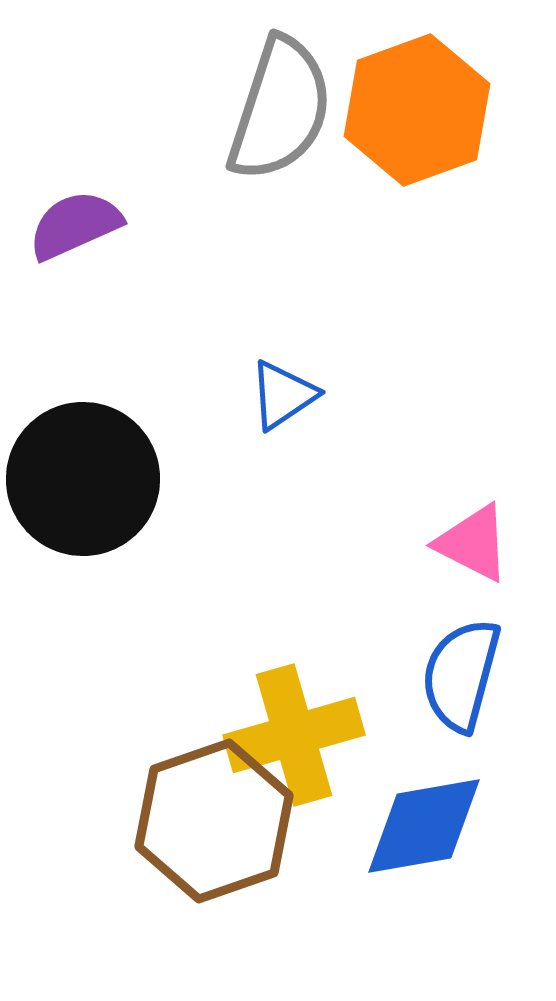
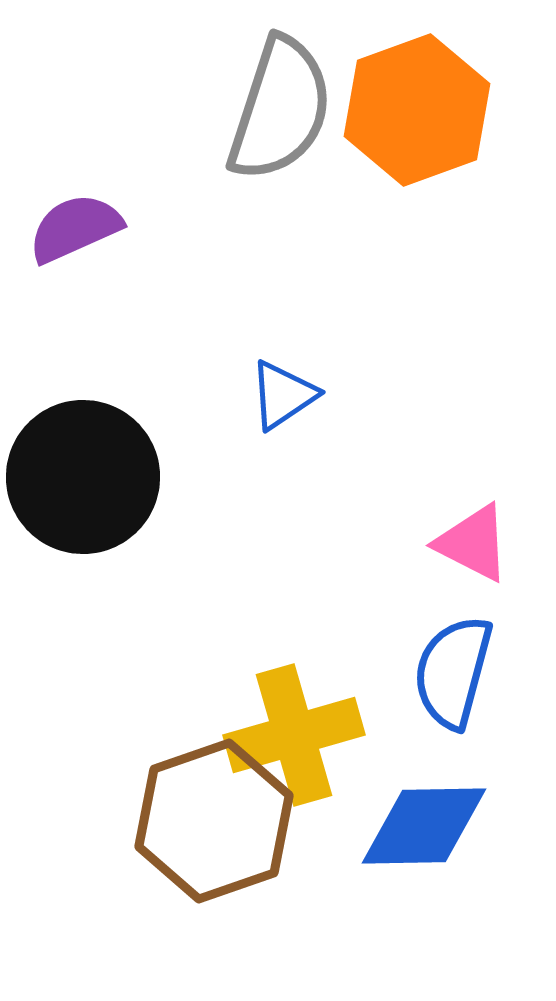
purple semicircle: moved 3 px down
black circle: moved 2 px up
blue semicircle: moved 8 px left, 3 px up
blue diamond: rotated 9 degrees clockwise
